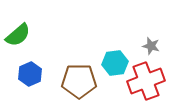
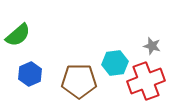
gray star: moved 1 px right
